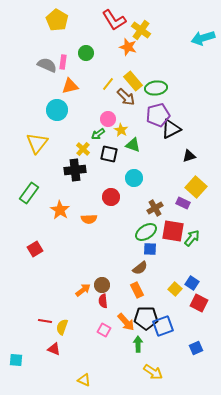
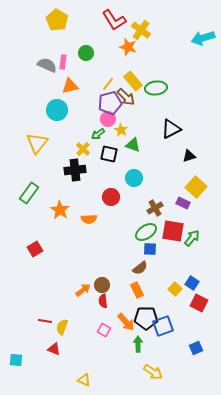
purple pentagon at (158, 115): moved 48 px left, 12 px up
